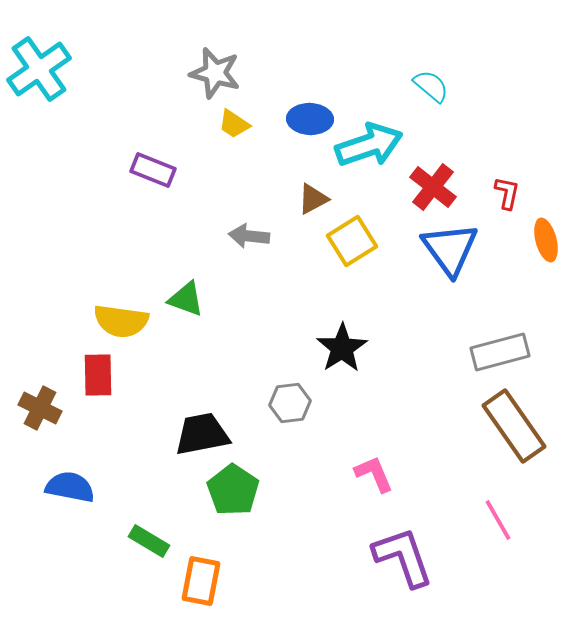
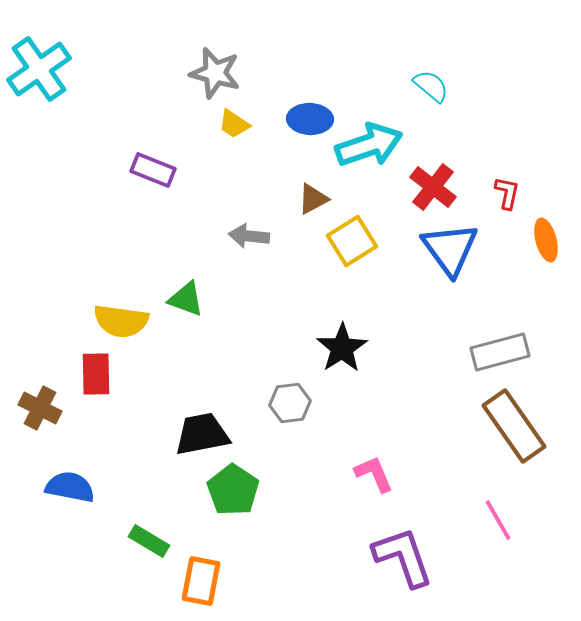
red rectangle: moved 2 px left, 1 px up
